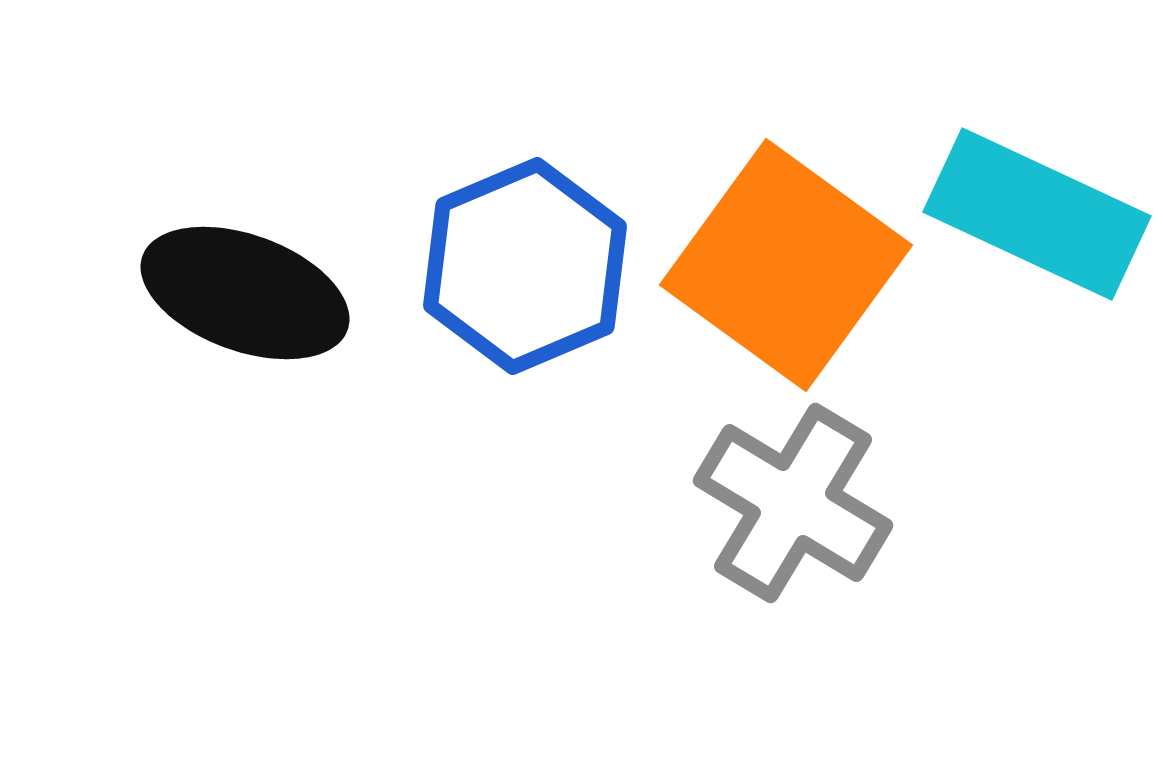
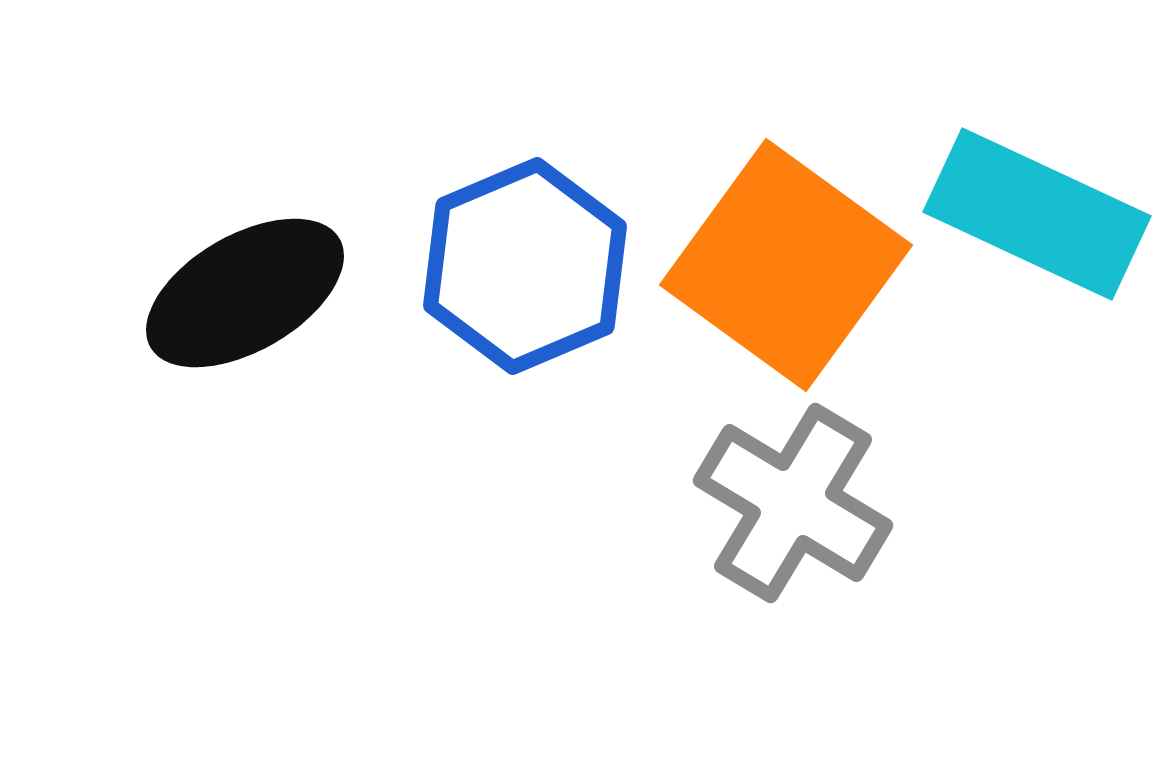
black ellipse: rotated 50 degrees counterclockwise
